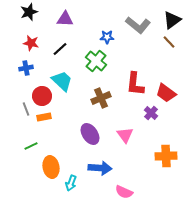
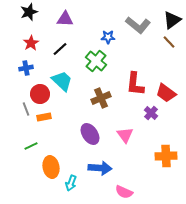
blue star: moved 1 px right
red star: rotated 28 degrees clockwise
red circle: moved 2 px left, 2 px up
